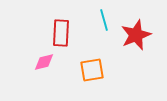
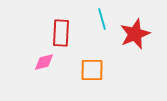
cyan line: moved 2 px left, 1 px up
red star: moved 1 px left, 1 px up
orange square: rotated 10 degrees clockwise
